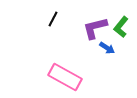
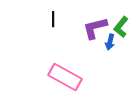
black line: rotated 28 degrees counterclockwise
blue arrow: moved 3 px right, 6 px up; rotated 70 degrees clockwise
